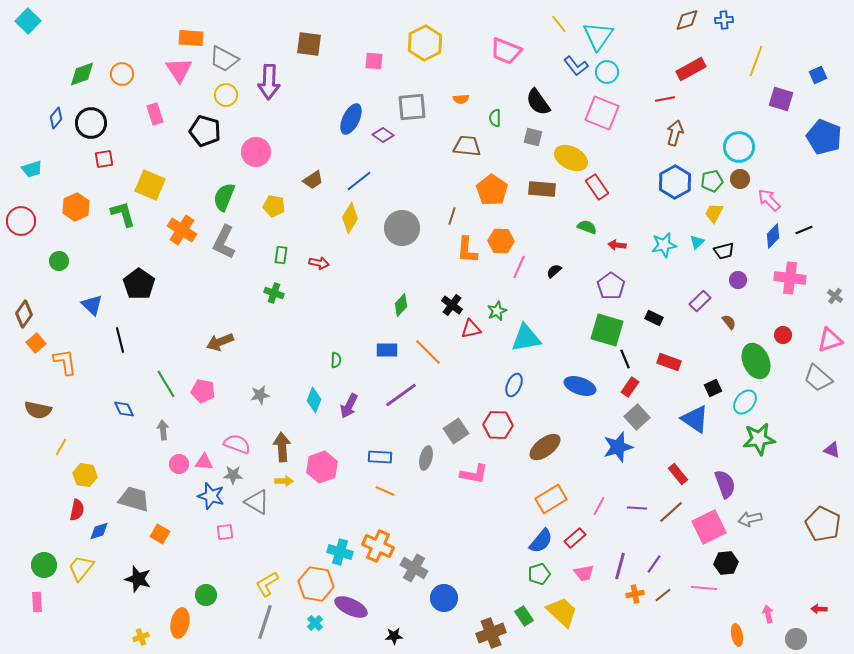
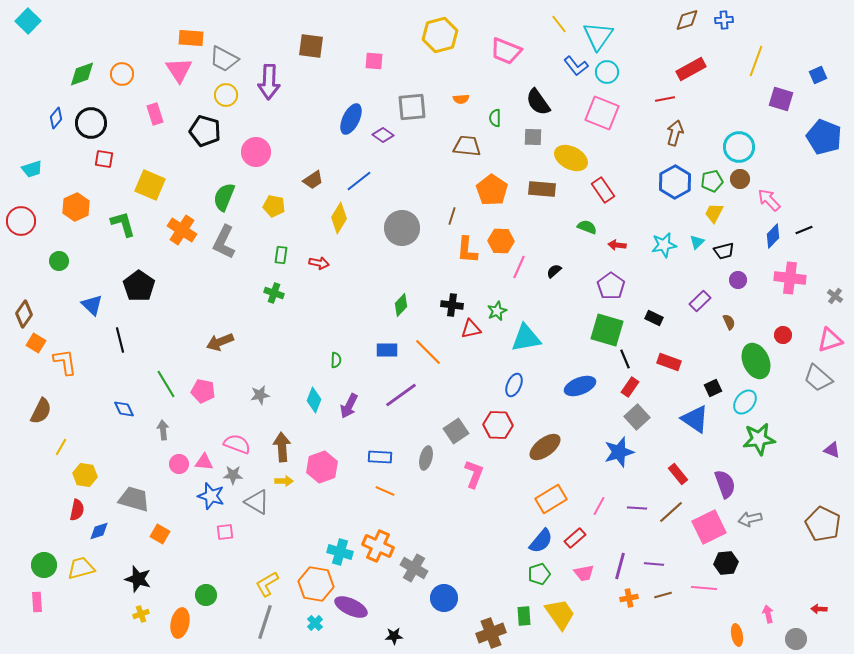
yellow hexagon at (425, 43): moved 15 px right, 8 px up; rotated 12 degrees clockwise
brown square at (309, 44): moved 2 px right, 2 px down
gray square at (533, 137): rotated 12 degrees counterclockwise
red square at (104, 159): rotated 18 degrees clockwise
red rectangle at (597, 187): moved 6 px right, 3 px down
green L-shape at (123, 214): moved 10 px down
yellow diamond at (350, 218): moved 11 px left
black pentagon at (139, 284): moved 2 px down
black cross at (452, 305): rotated 30 degrees counterclockwise
brown semicircle at (729, 322): rotated 14 degrees clockwise
orange square at (36, 343): rotated 18 degrees counterclockwise
blue ellipse at (580, 386): rotated 40 degrees counterclockwise
brown semicircle at (38, 410): moved 3 px right, 1 px down; rotated 76 degrees counterclockwise
blue star at (618, 447): moved 1 px right, 5 px down
pink L-shape at (474, 474): rotated 80 degrees counterclockwise
purple line at (654, 564): rotated 60 degrees clockwise
yellow trapezoid at (81, 568): rotated 36 degrees clockwise
orange cross at (635, 594): moved 6 px left, 4 px down
brown line at (663, 595): rotated 24 degrees clockwise
yellow trapezoid at (562, 612): moved 2 px left, 2 px down; rotated 12 degrees clockwise
green rectangle at (524, 616): rotated 30 degrees clockwise
yellow cross at (141, 637): moved 23 px up
